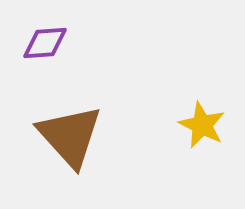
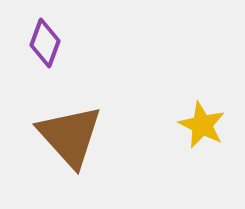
purple diamond: rotated 66 degrees counterclockwise
